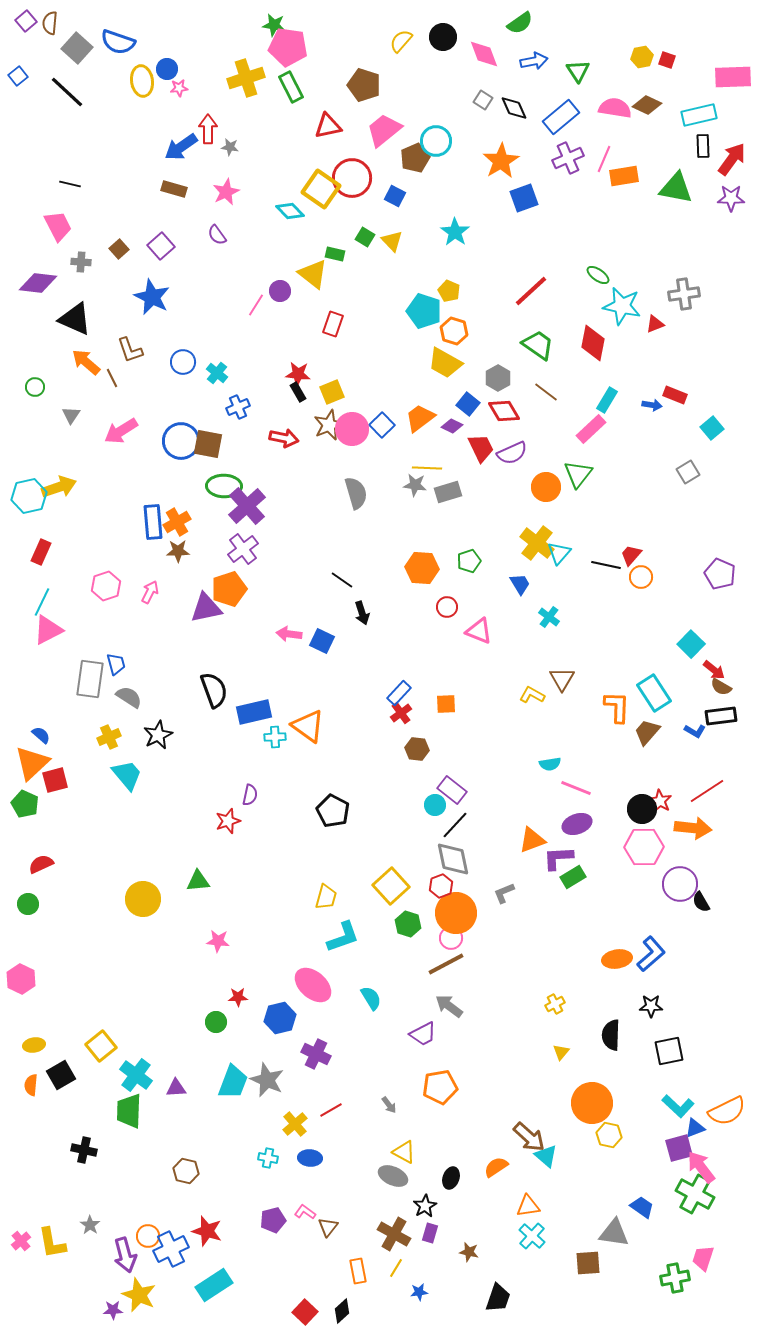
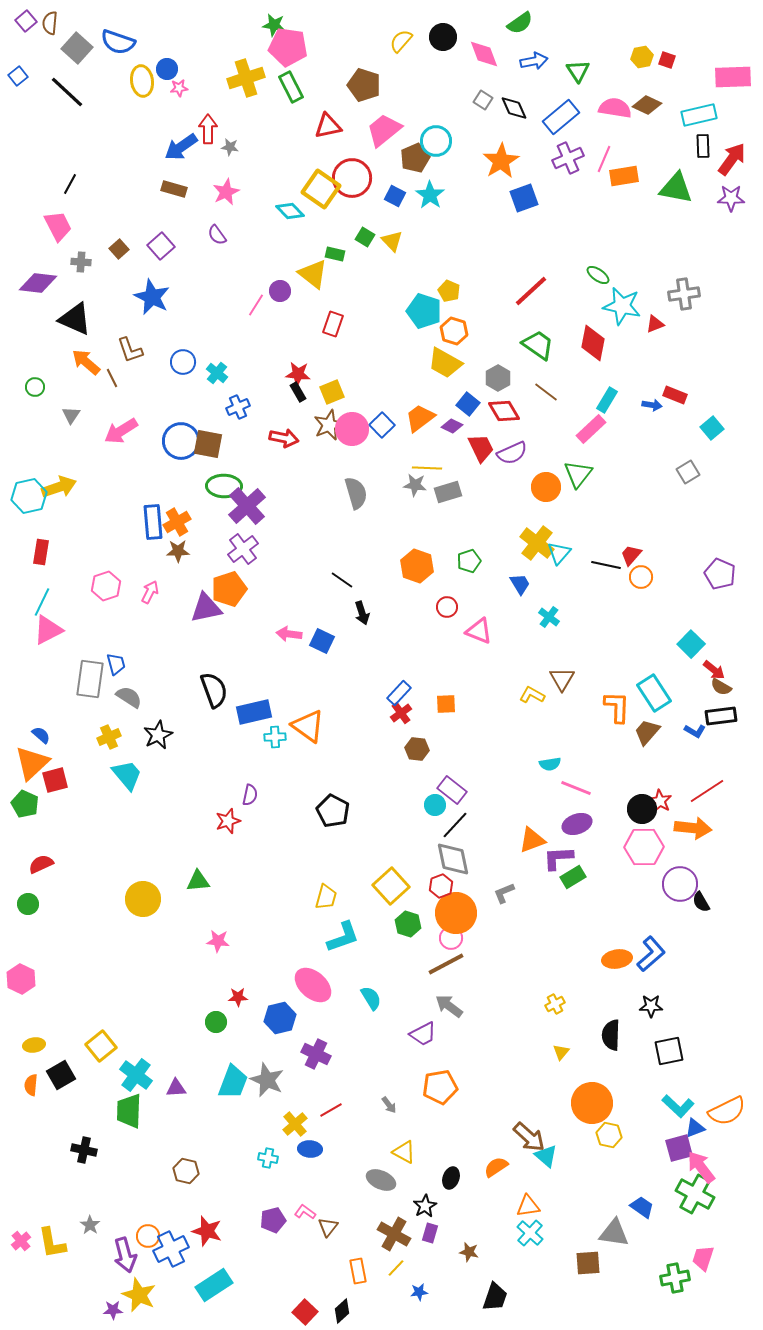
black line at (70, 184): rotated 75 degrees counterclockwise
cyan star at (455, 232): moved 25 px left, 37 px up
red rectangle at (41, 552): rotated 15 degrees counterclockwise
orange hexagon at (422, 568): moved 5 px left, 2 px up; rotated 16 degrees clockwise
blue ellipse at (310, 1158): moved 9 px up
gray ellipse at (393, 1176): moved 12 px left, 4 px down
cyan cross at (532, 1236): moved 2 px left, 3 px up
yellow line at (396, 1268): rotated 12 degrees clockwise
black trapezoid at (498, 1298): moved 3 px left, 1 px up
